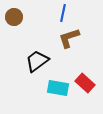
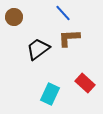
blue line: rotated 54 degrees counterclockwise
brown L-shape: rotated 15 degrees clockwise
black trapezoid: moved 1 px right, 12 px up
cyan rectangle: moved 8 px left, 6 px down; rotated 75 degrees counterclockwise
